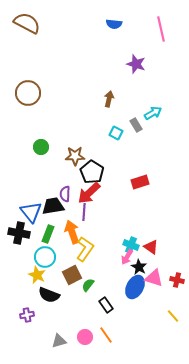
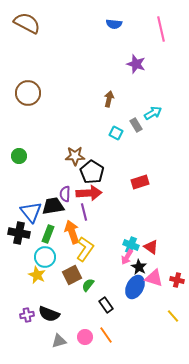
green circle: moved 22 px left, 9 px down
red arrow: rotated 140 degrees counterclockwise
purple line: rotated 18 degrees counterclockwise
black semicircle: moved 19 px down
